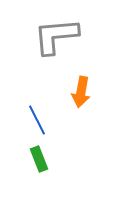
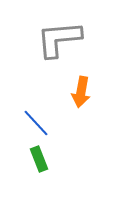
gray L-shape: moved 3 px right, 3 px down
blue line: moved 1 px left, 3 px down; rotated 16 degrees counterclockwise
